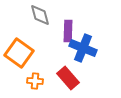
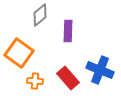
gray diamond: rotated 65 degrees clockwise
blue cross: moved 17 px right, 22 px down
